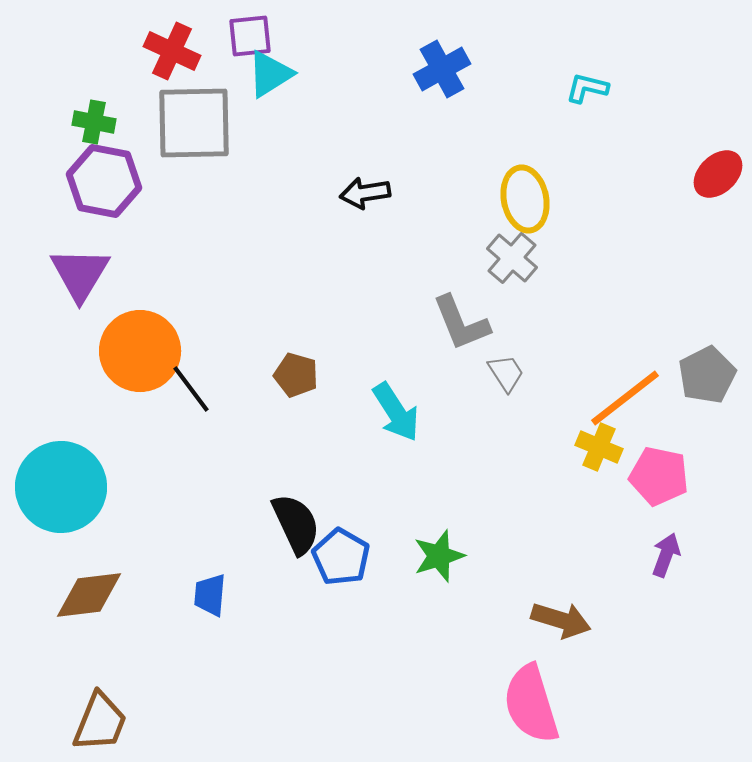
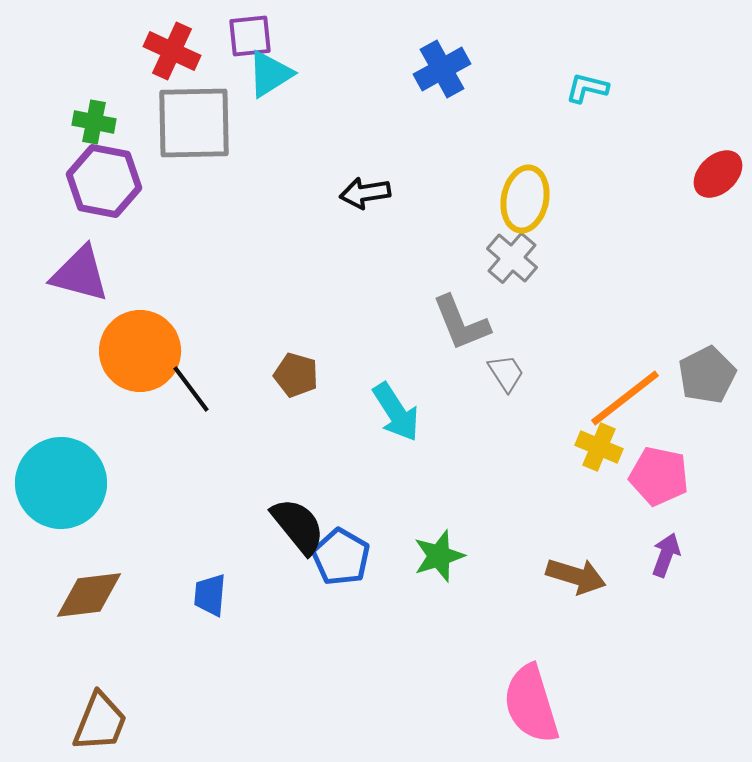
yellow ellipse: rotated 22 degrees clockwise
purple triangle: rotated 46 degrees counterclockwise
cyan circle: moved 4 px up
black semicircle: moved 2 px right, 2 px down; rotated 14 degrees counterclockwise
brown arrow: moved 15 px right, 44 px up
